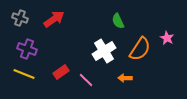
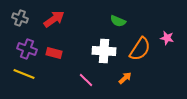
green semicircle: rotated 42 degrees counterclockwise
pink star: rotated 16 degrees counterclockwise
white cross: rotated 35 degrees clockwise
red rectangle: moved 7 px left, 19 px up; rotated 49 degrees clockwise
orange arrow: rotated 136 degrees clockwise
